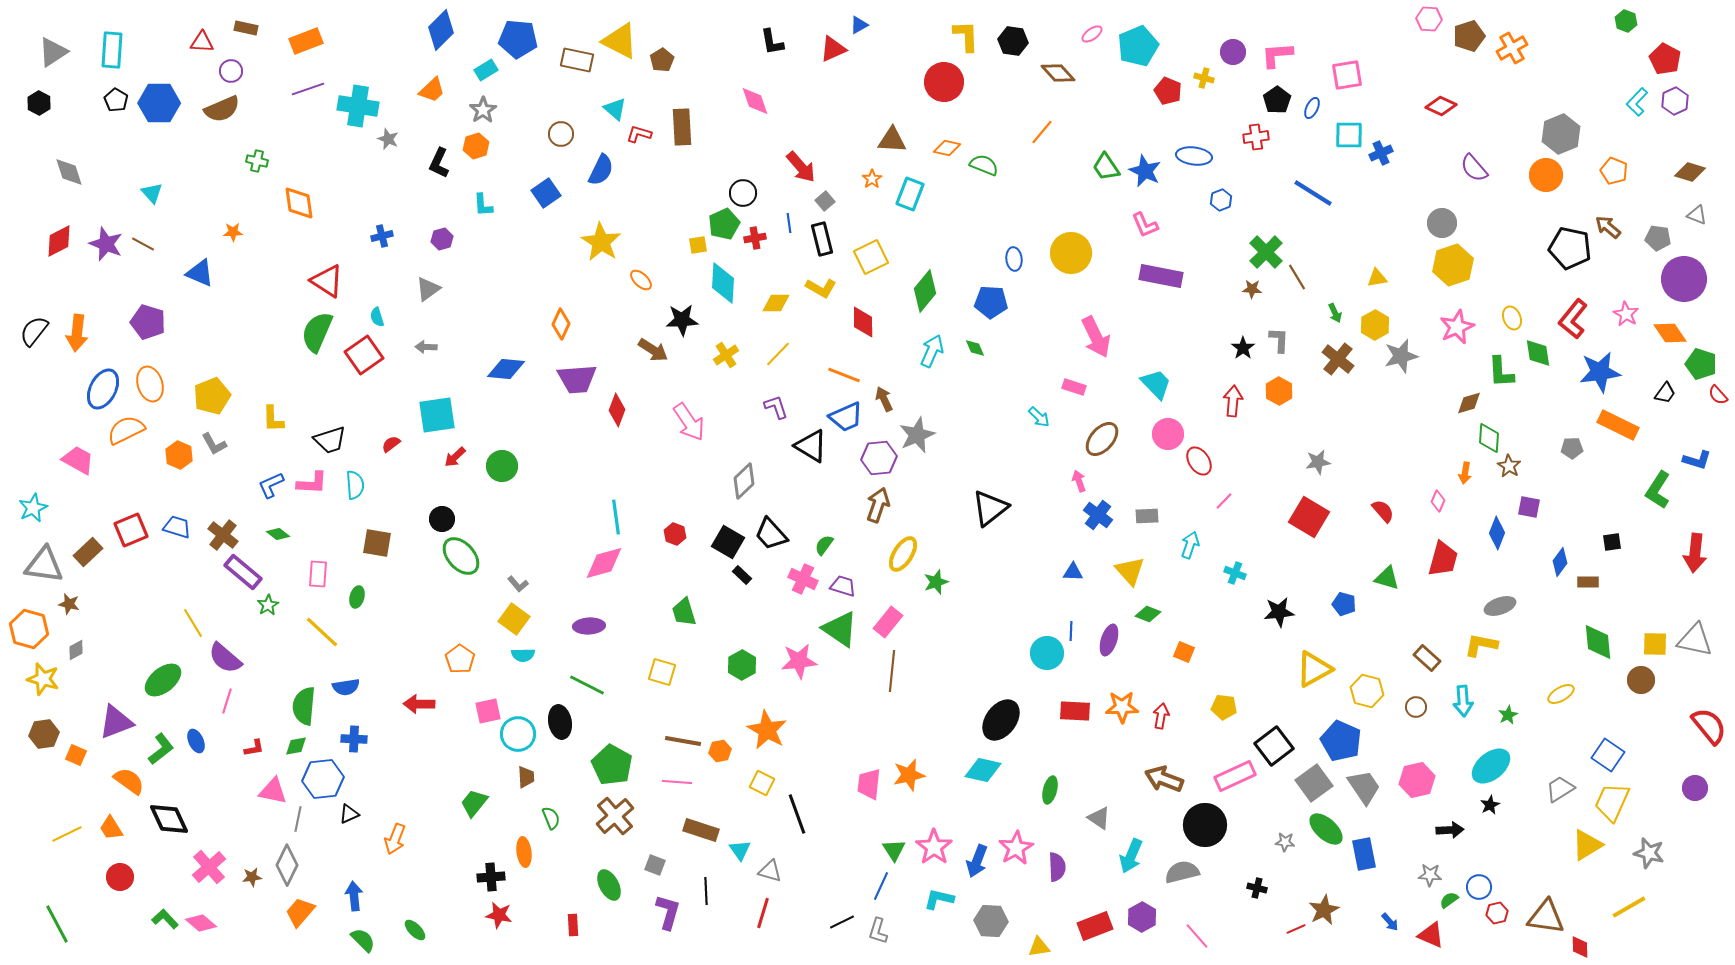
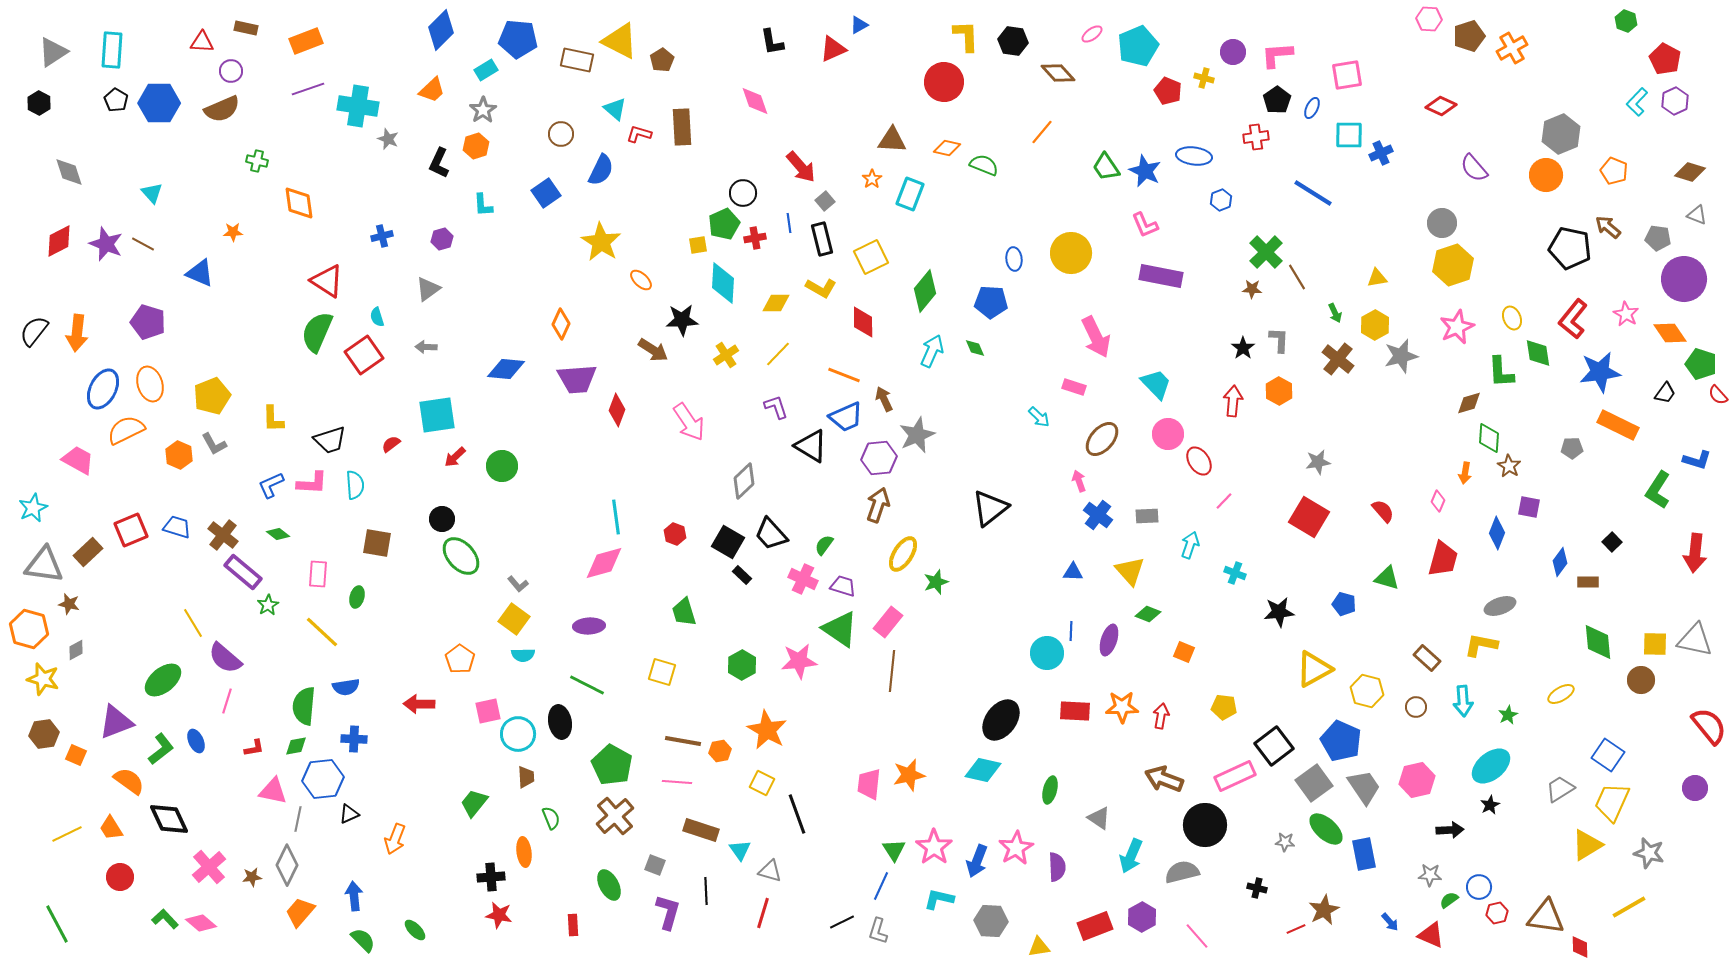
black square at (1612, 542): rotated 36 degrees counterclockwise
